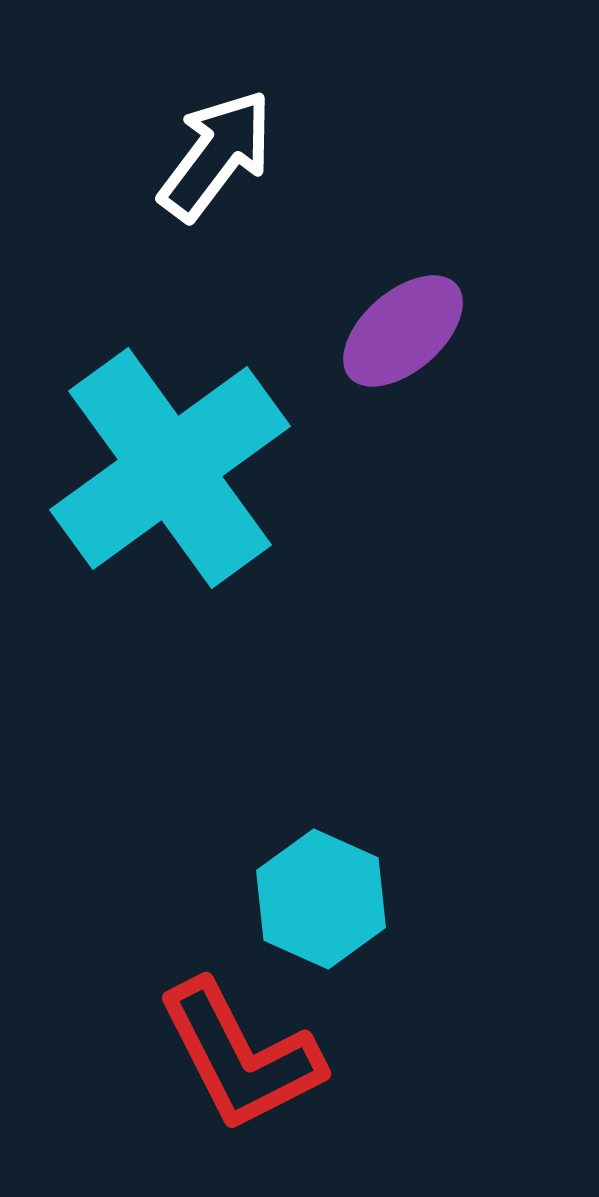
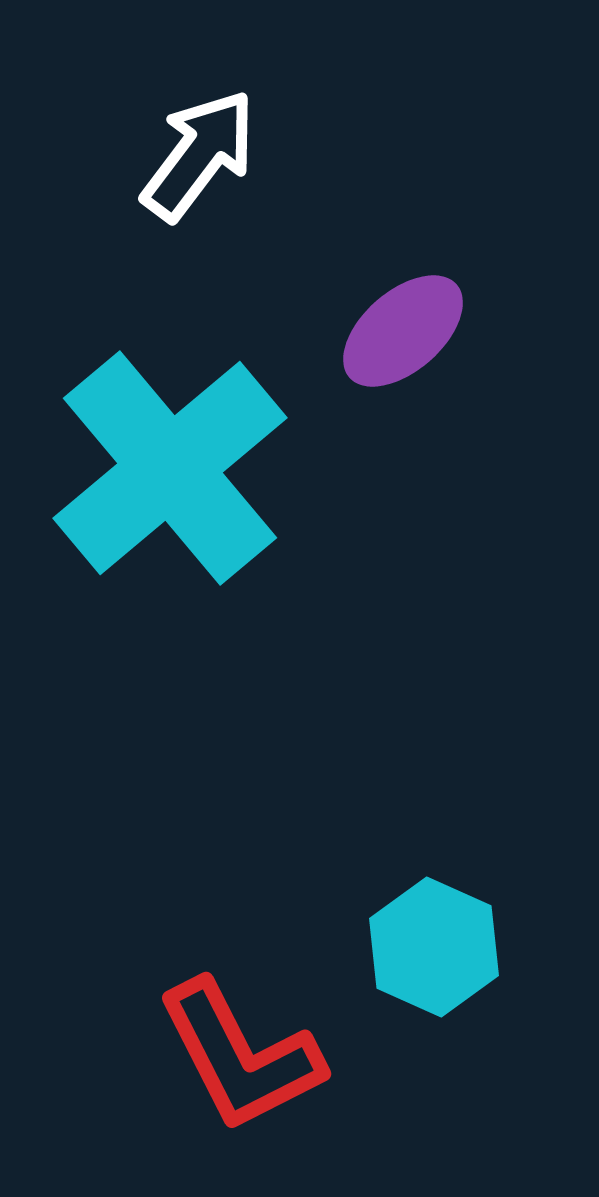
white arrow: moved 17 px left
cyan cross: rotated 4 degrees counterclockwise
cyan hexagon: moved 113 px right, 48 px down
